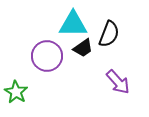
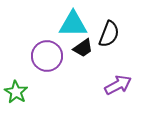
purple arrow: moved 3 px down; rotated 76 degrees counterclockwise
